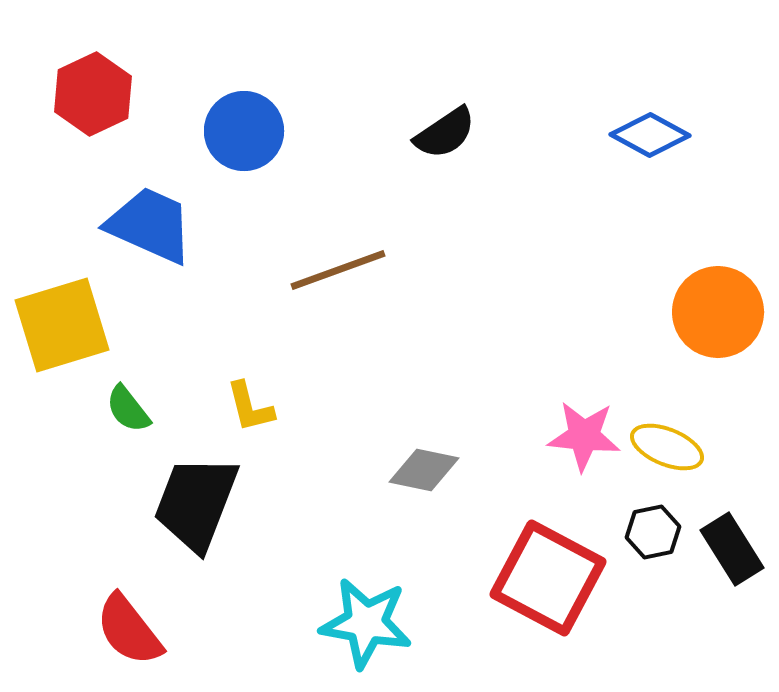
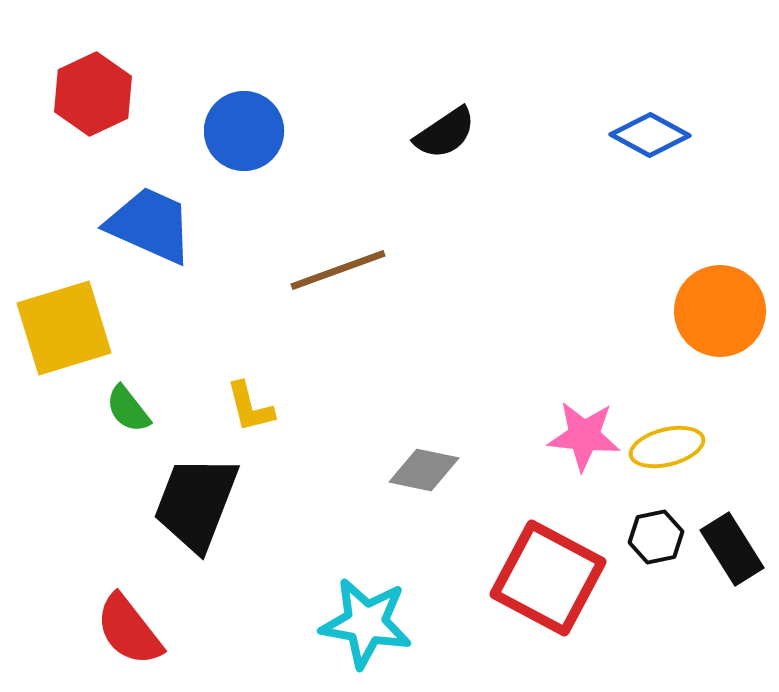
orange circle: moved 2 px right, 1 px up
yellow square: moved 2 px right, 3 px down
yellow ellipse: rotated 36 degrees counterclockwise
black hexagon: moved 3 px right, 5 px down
